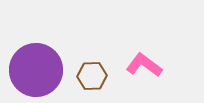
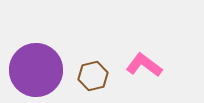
brown hexagon: moved 1 px right; rotated 12 degrees counterclockwise
